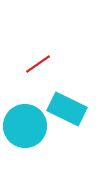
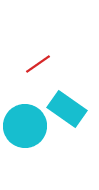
cyan rectangle: rotated 9 degrees clockwise
